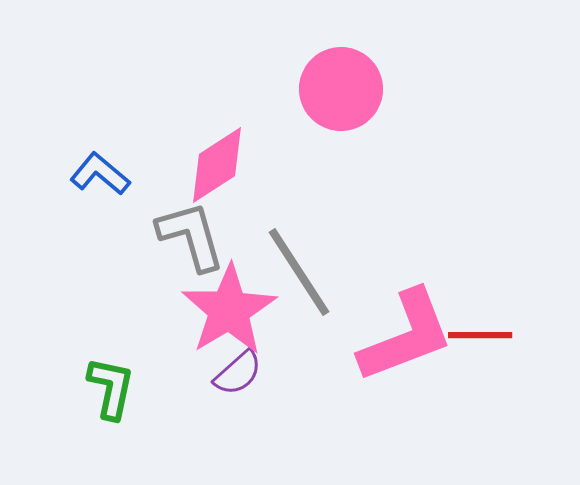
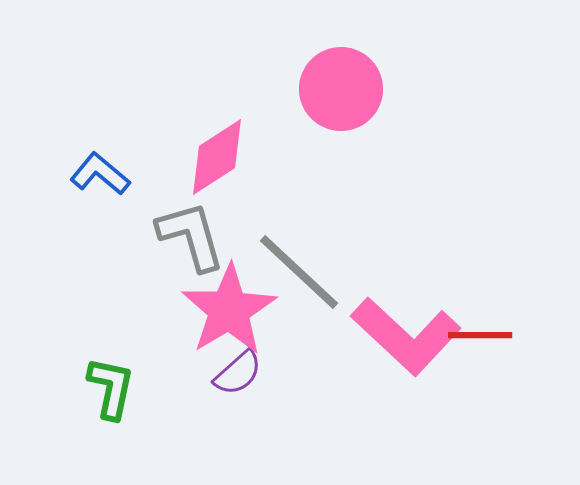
pink diamond: moved 8 px up
gray line: rotated 14 degrees counterclockwise
pink L-shape: rotated 64 degrees clockwise
